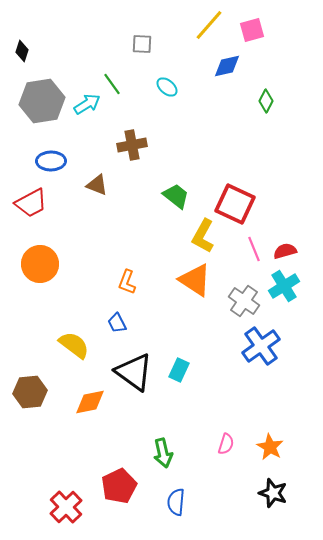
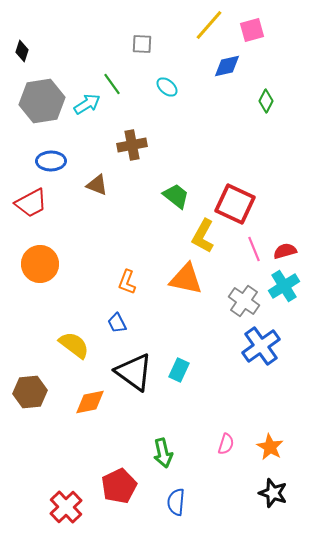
orange triangle: moved 9 px left, 1 px up; rotated 21 degrees counterclockwise
